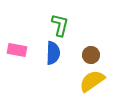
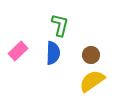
pink rectangle: moved 1 px right, 1 px down; rotated 54 degrees counterclockwise
